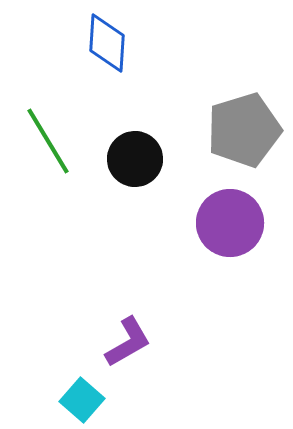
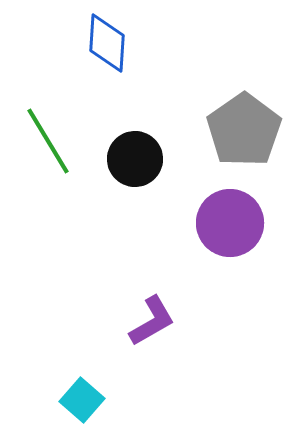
gray pentagon: rotated 18 degrees counterclockwise
purple L-shape: moved 24 px right, 21 px up
